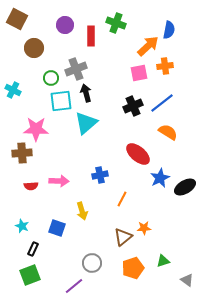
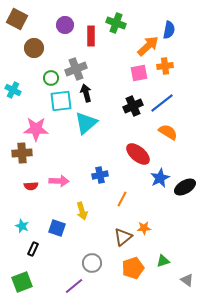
green square: moved 8 px left, 7 px down
